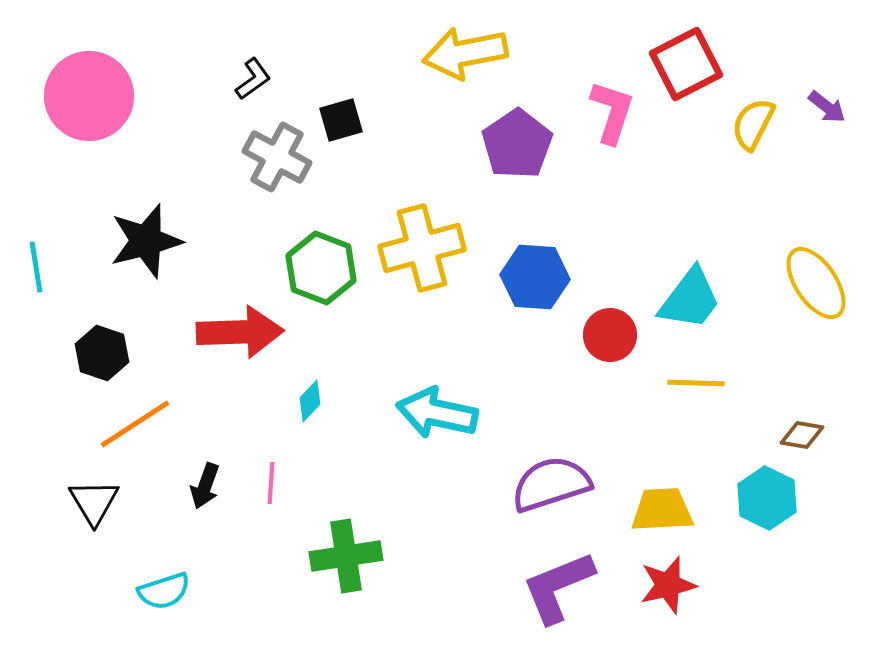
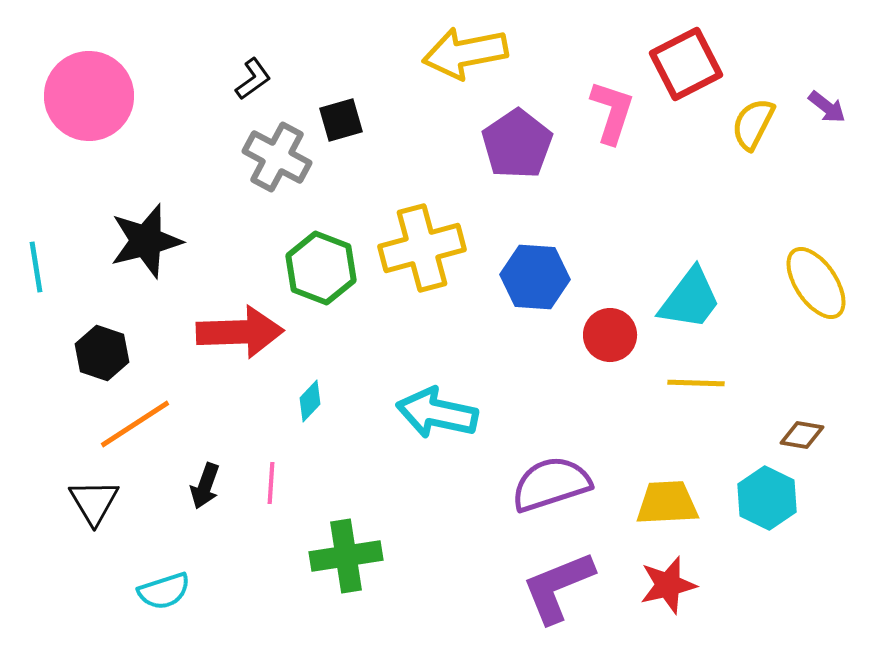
yellow trapezoid: moved 5 px right, 7 px up
